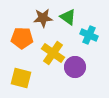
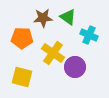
yellow square: moved 1 px right, 1 px up
